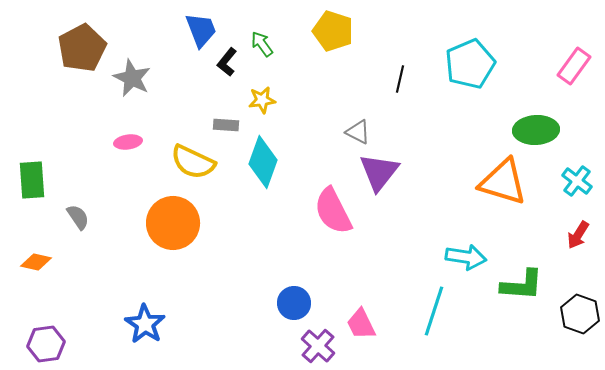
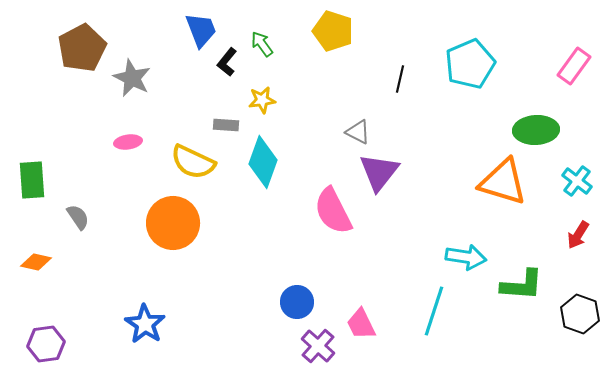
blue circle: moved 3 px right, 1 px up
